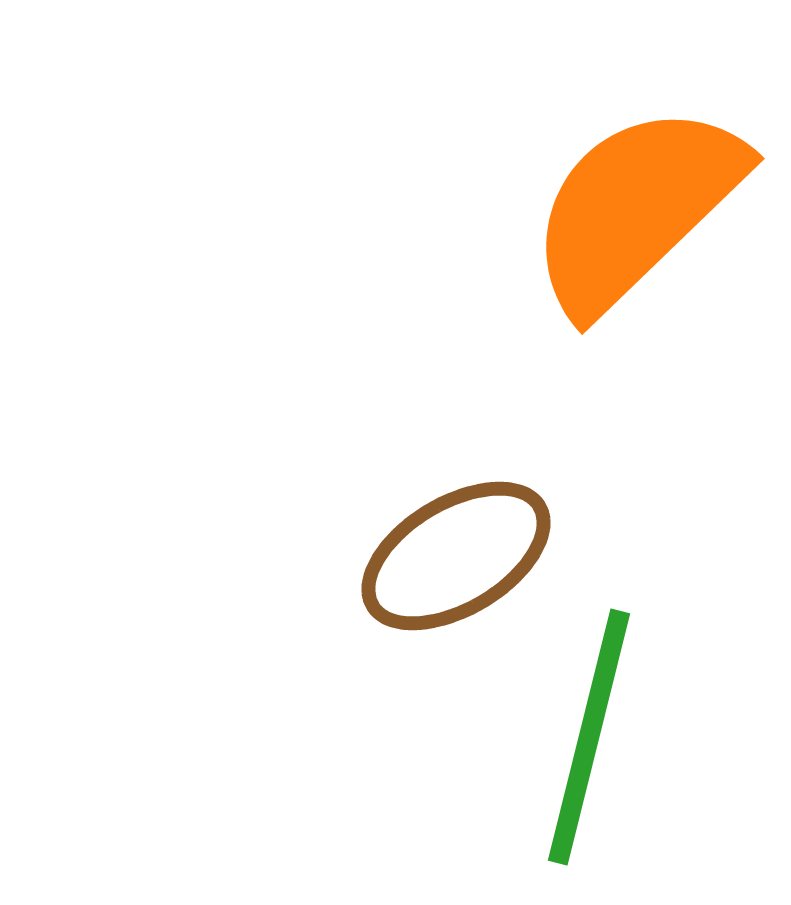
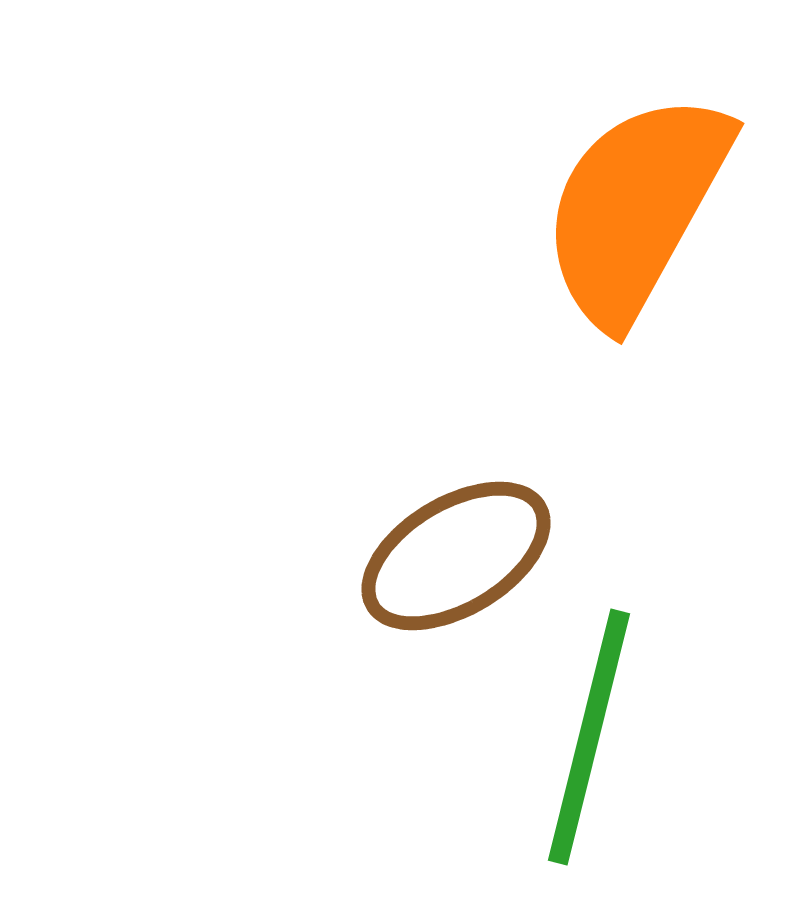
orange semicircle: rotated 17 degrees counterclockwise
